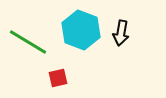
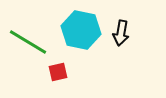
cyan hexagon: rotated 9 degrees counterclockwise
red square: moved 6 px up
